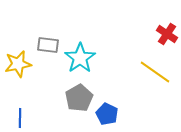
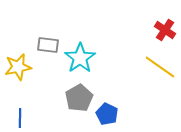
red cross: moved 2 px left, 4 px up
yellow star: moved 3 px down
yellow line: moved 5 px right, 5 px up
